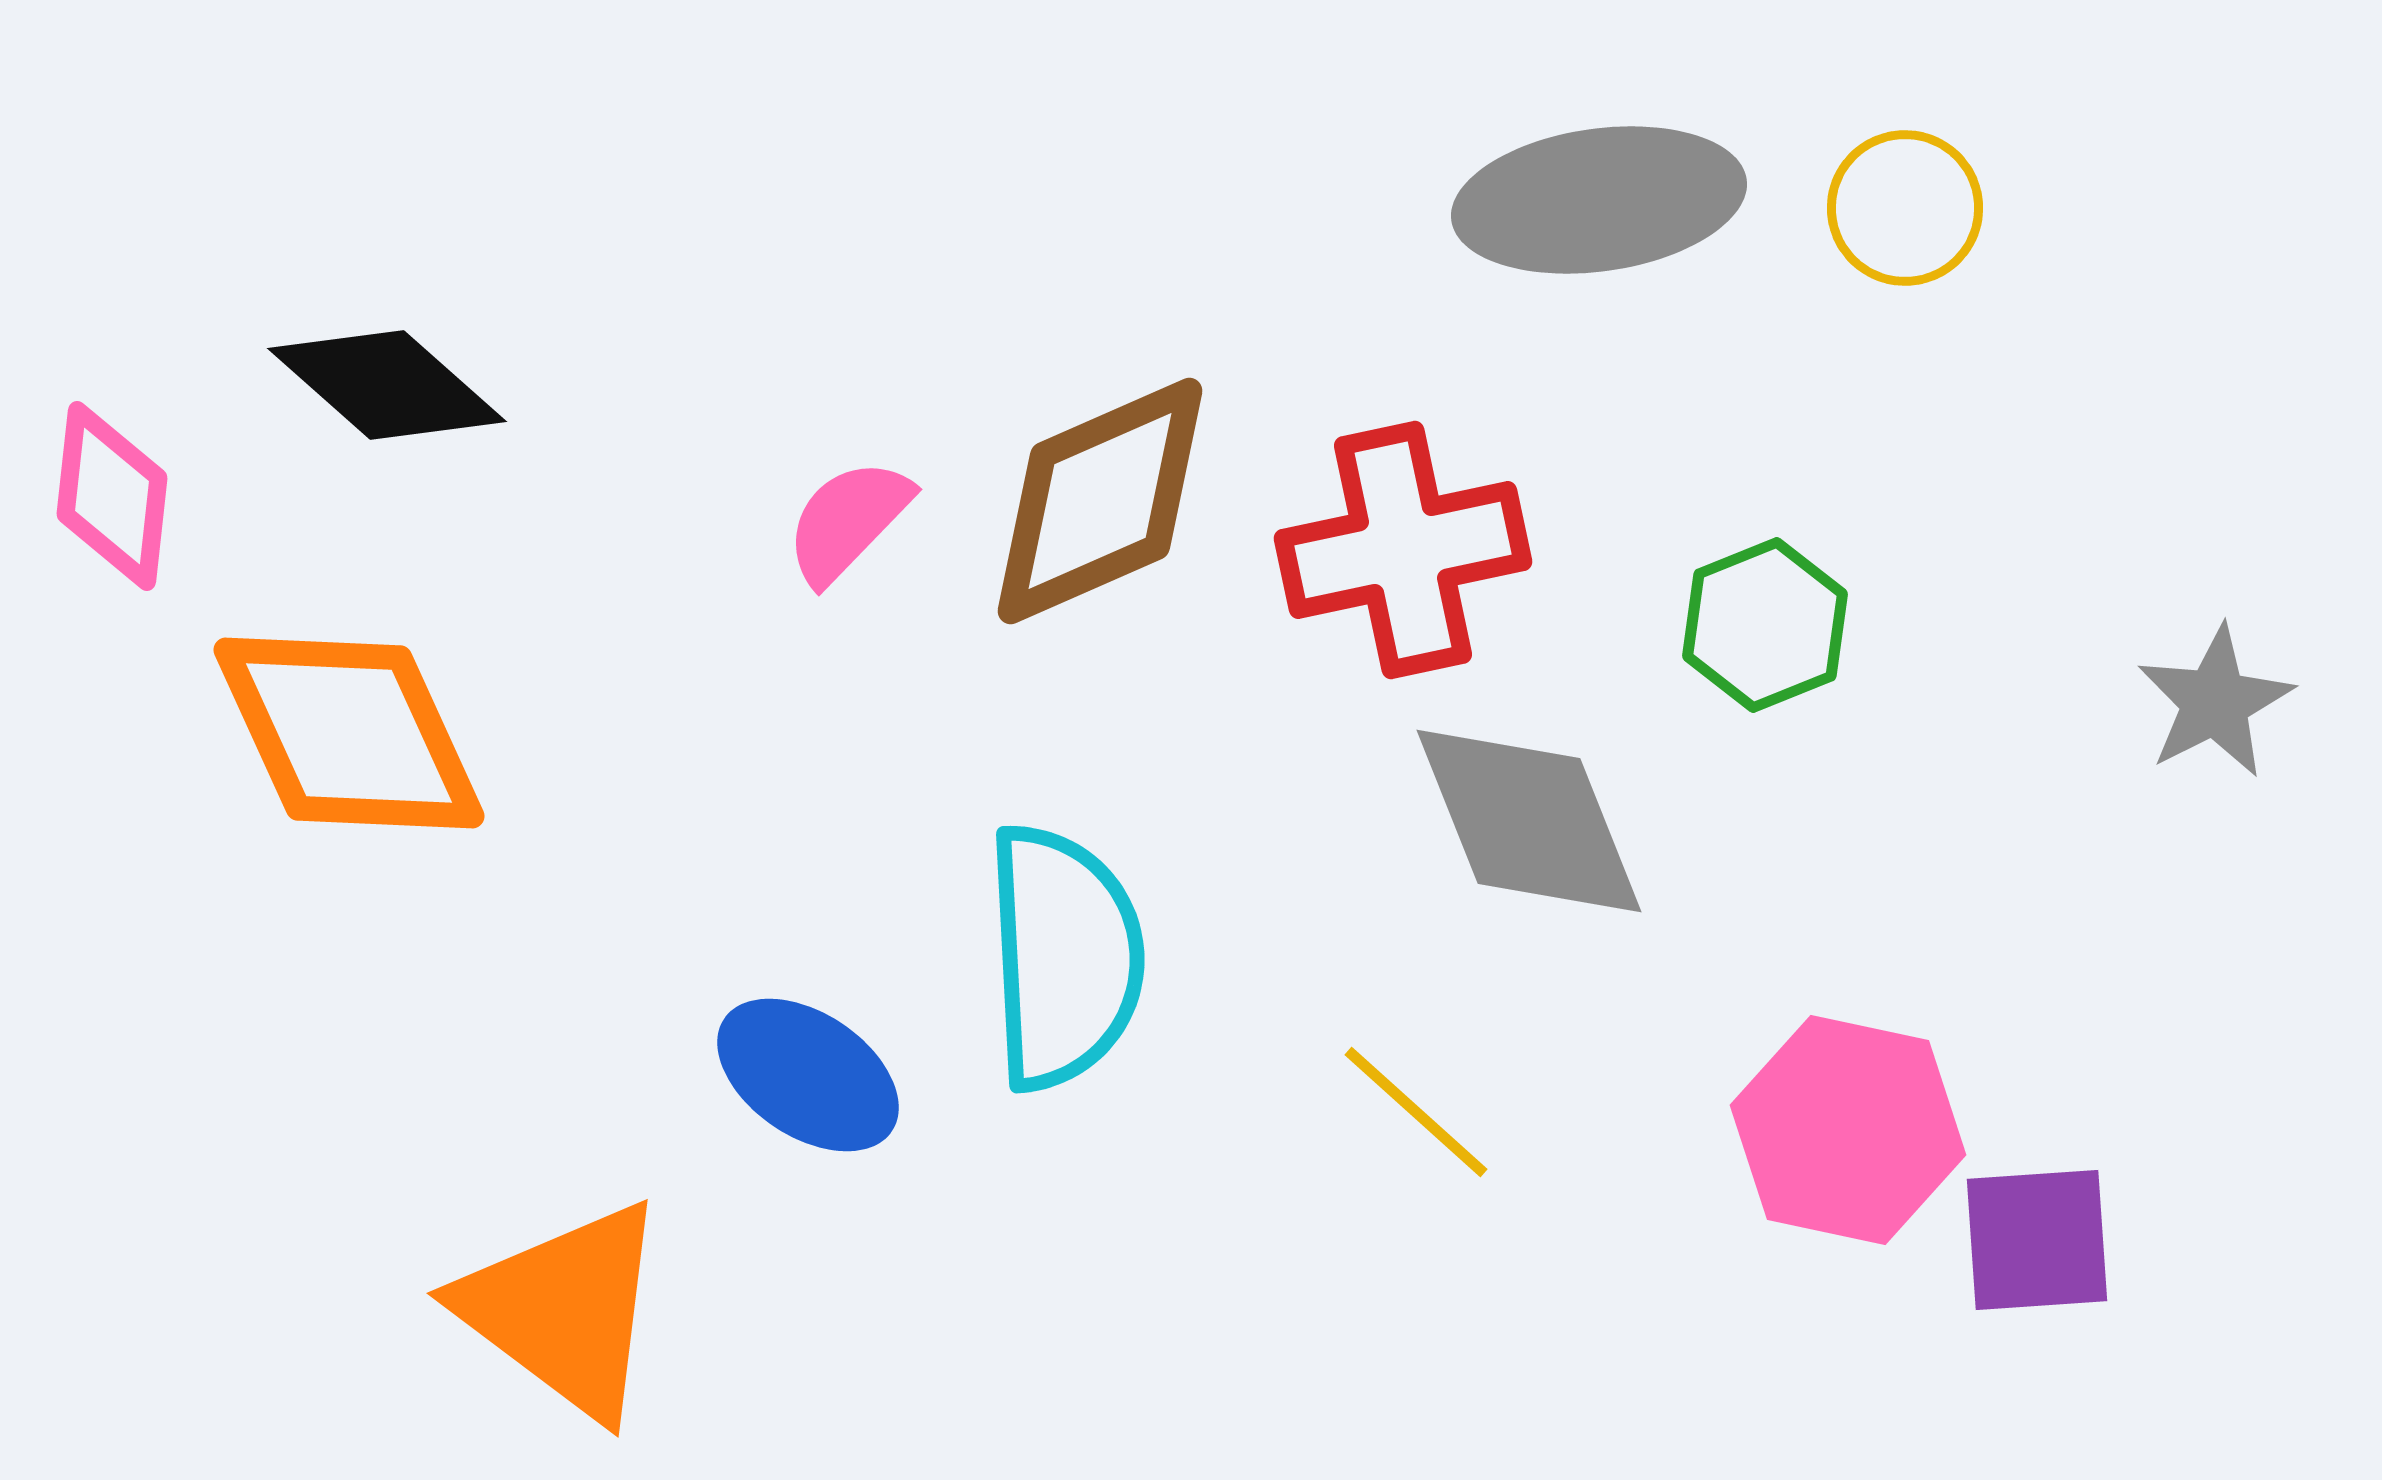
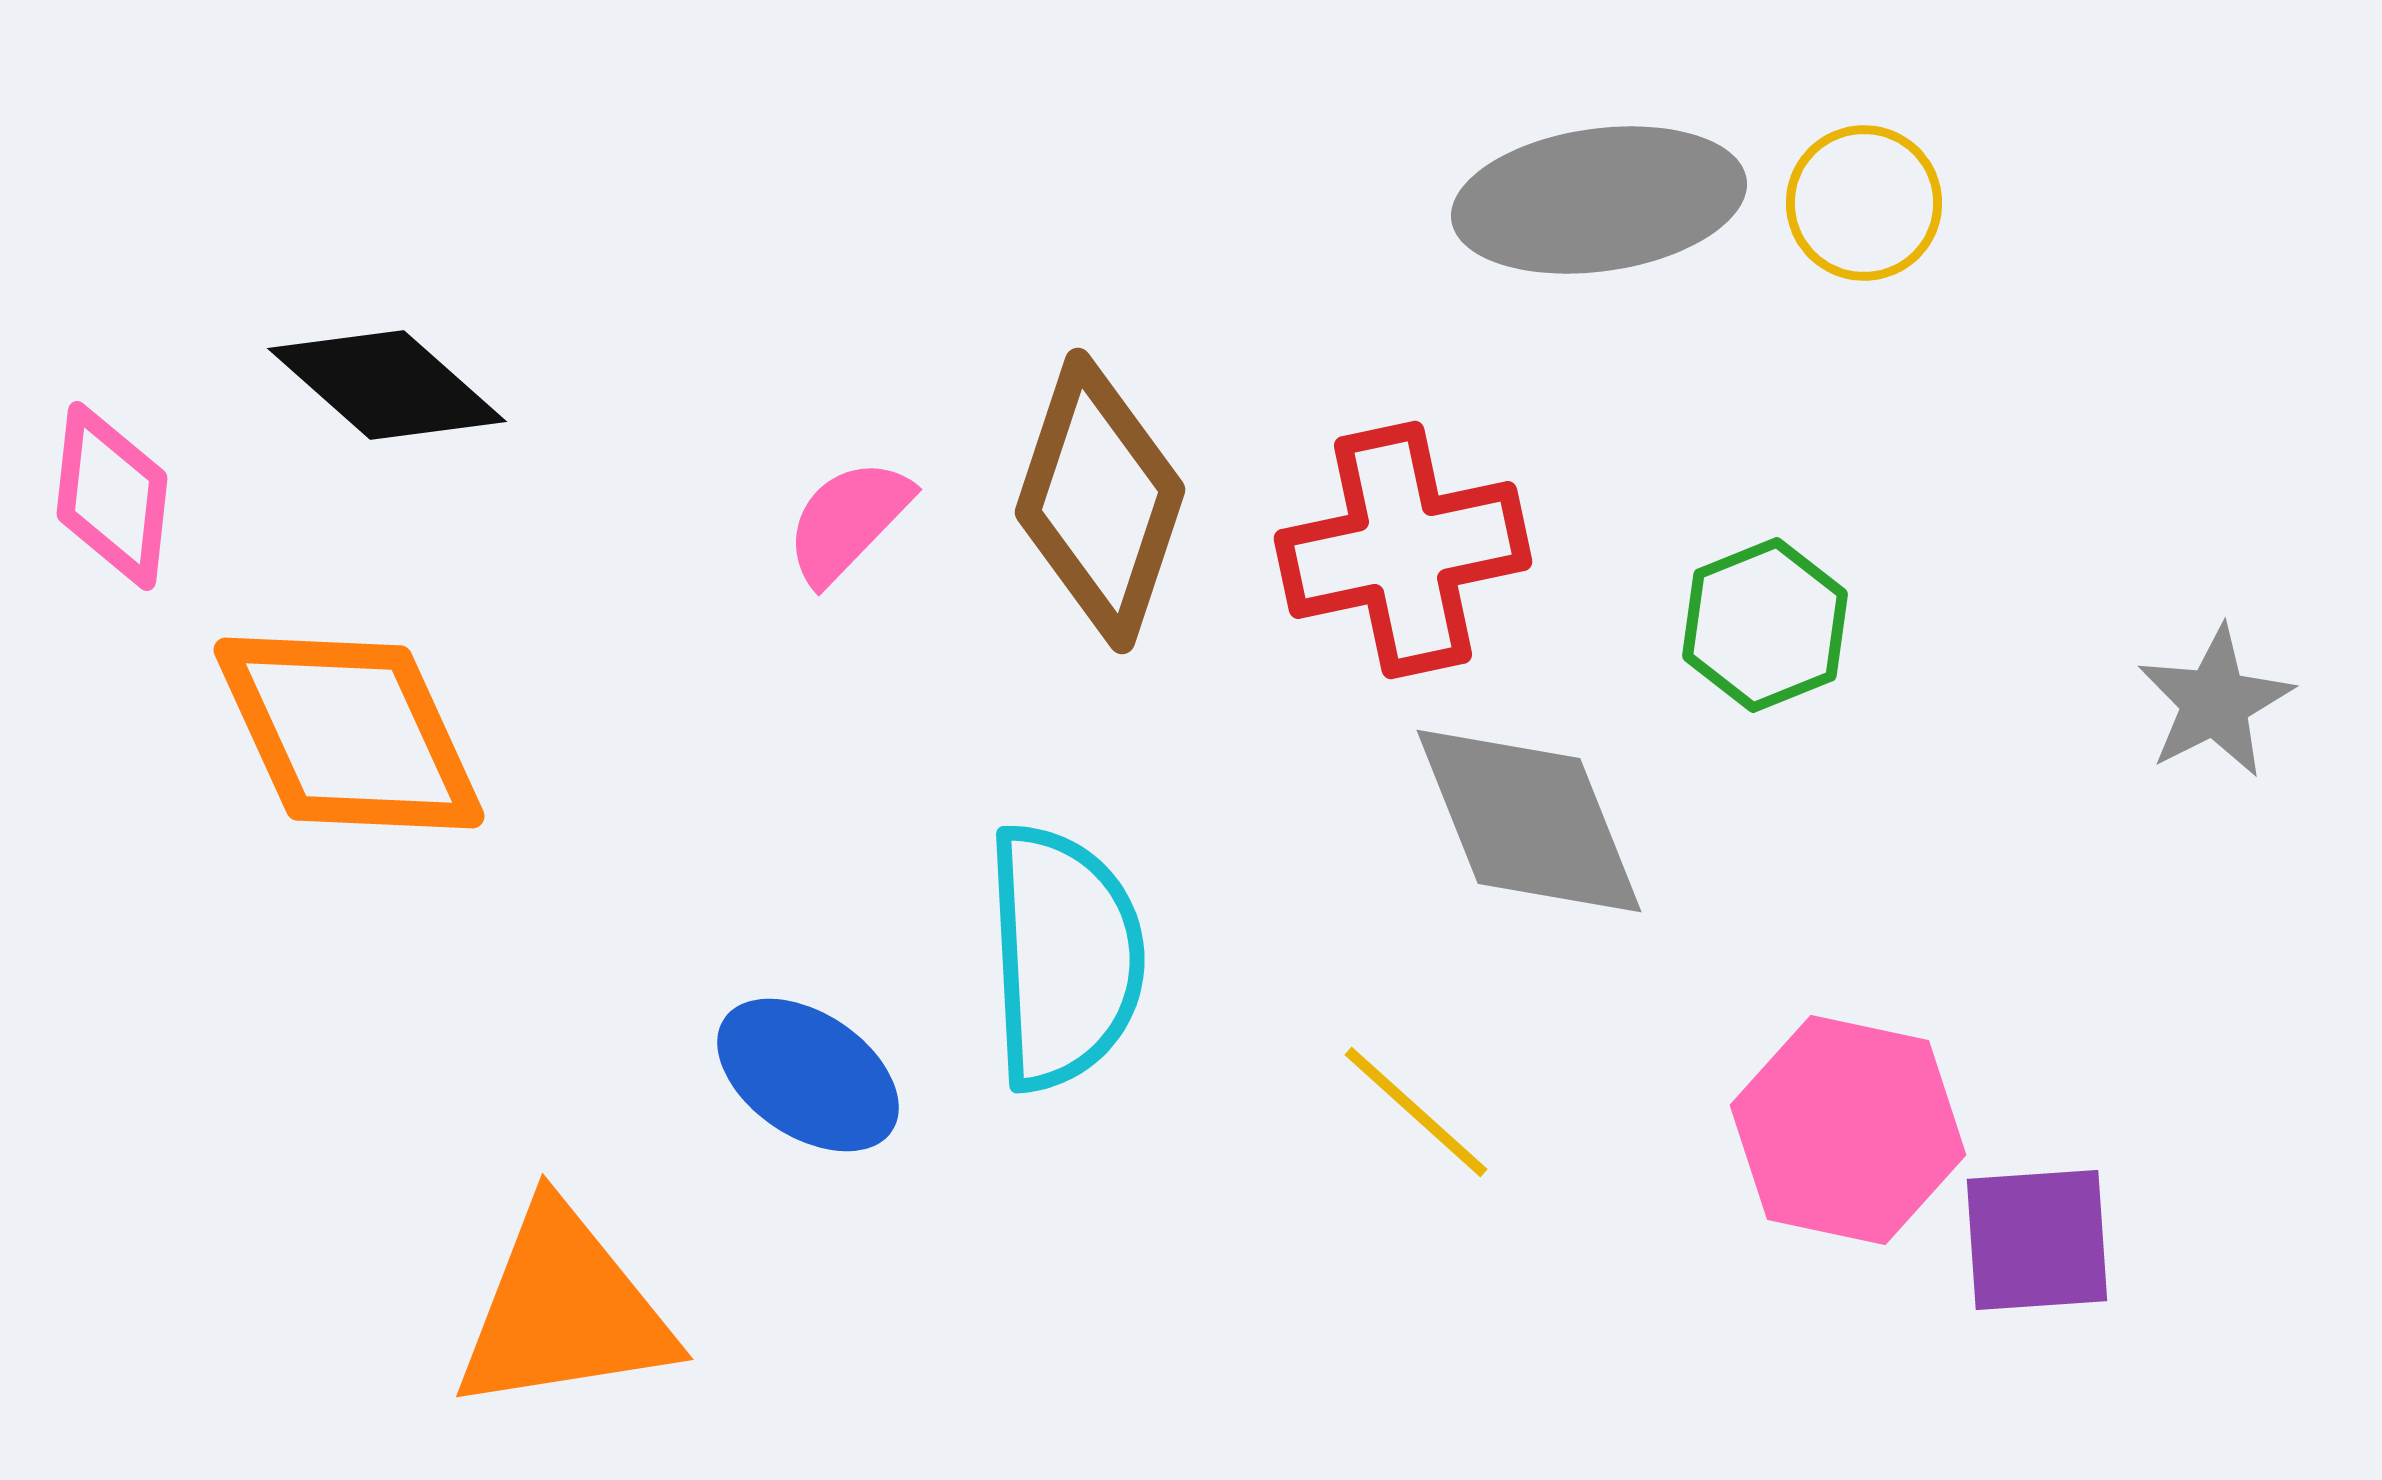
yellow circle: moved 41 px left, 5 px up
brown diamond: rotated 48 degrees counterclockwise
orange triangle: rotated 46 degrees counterclockwise
